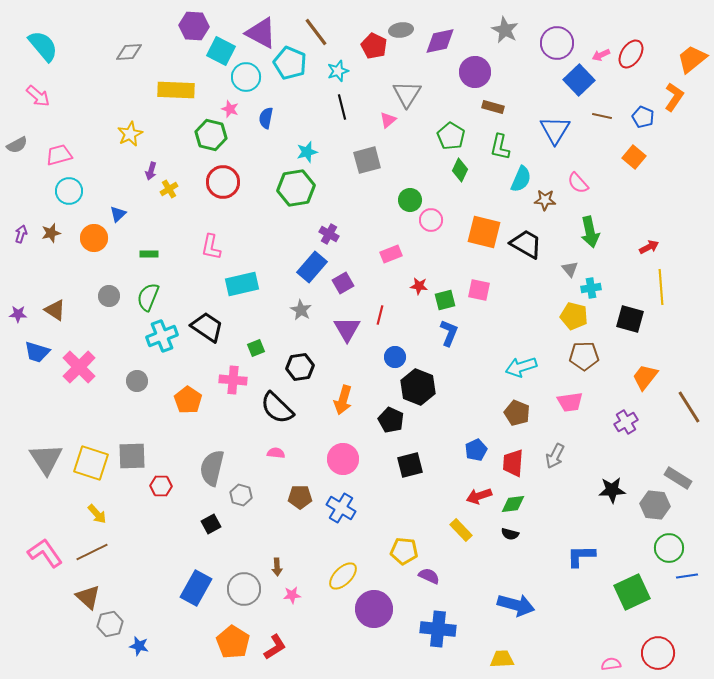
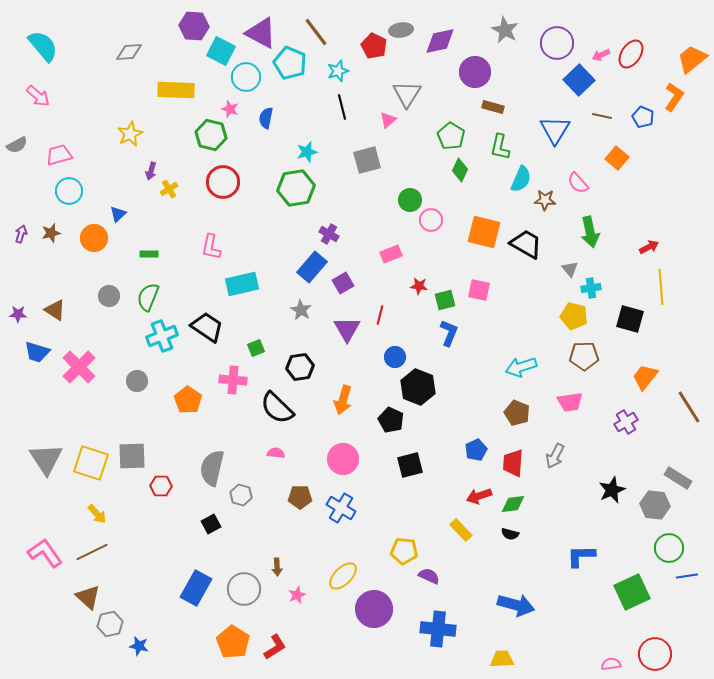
orange square at (634, 157): moved 17 px left, 1 px down
black star at (612, 490): rotated 20 degrees counterclockwise
pink star at (292, 595): moved 5 px right; rotated 18 degrees counterclockwise
red circle at (658, 653): moved 3 px left, 1 px down
